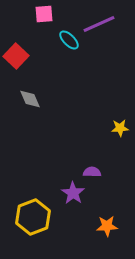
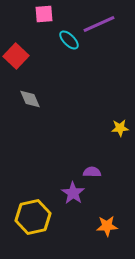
yellow hexagon: rotated 8 degrees clockwise
